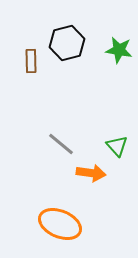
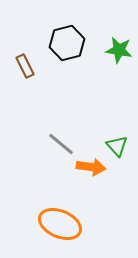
brown rectangle: moved 6 px left, 5 px down; rotated 25 degrees counterclockwise
orange arrow: moved 6 px up
